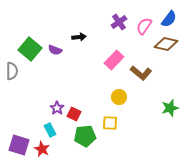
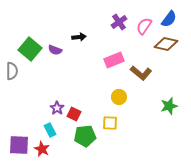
pink rectangle: rotated 24 degrees clockwise
green star: moved 1 px left, 2 px up
purple square: rotated 15 degrees counterclockwise
